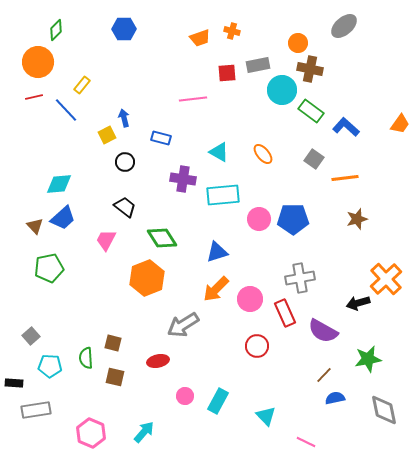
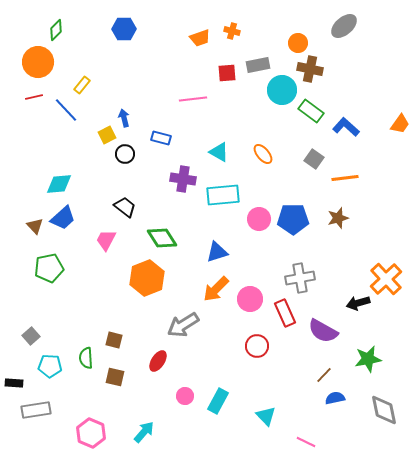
black circle at (125, 162): moved 8 px up
brown star at (357, 219): moved 19 px left, 1 px up
brown square at (113, 343): moved 1 px right, 3 px up
red ellipse at (158, 361): rotated 45 degrees counterclockwise
